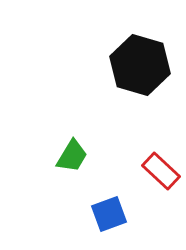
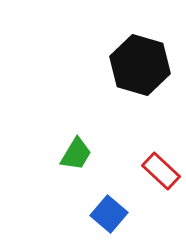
green trapezoid: moved 4 px right, 2 px up
blue square: rotated 30 degrees counterclockwise
